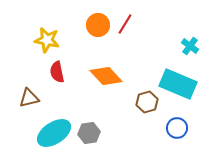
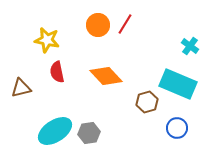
brown triangle: moved 8 px left, 10 px up
cyan ellipse: moved 1 px right, 2 px up
